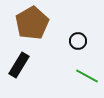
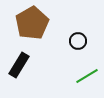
green line: rotated 60 degrees counterclockwise
